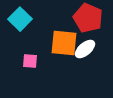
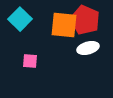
red pentagon: moved 3 px left, 2 px down
orange square: moved 18 px up
white ellipse: moved 3 px right, 1 px up; rotated 25 degrees clockwise
